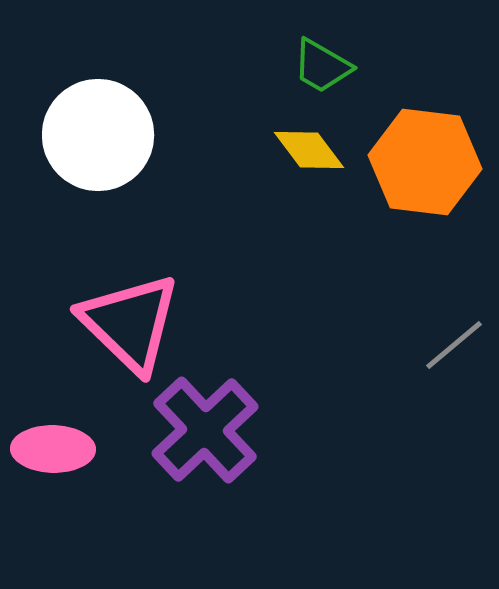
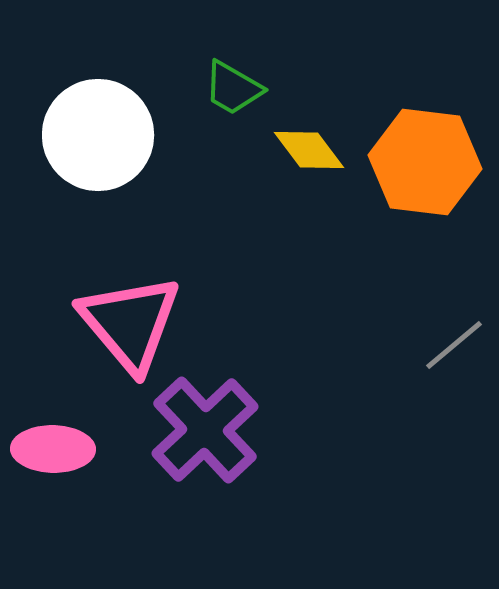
green trapezoid: moved 89 px left, 22 px down
pink triangle: rotated 6 degrees clockwise
